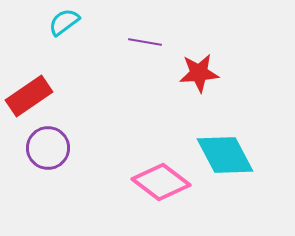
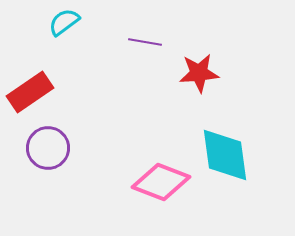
red rectangle: moved 1 px right, 4 px up
cyan diamond: rotated 20 degrees clockwise
pink diamond: rotated 16 degrees counterclockwise
